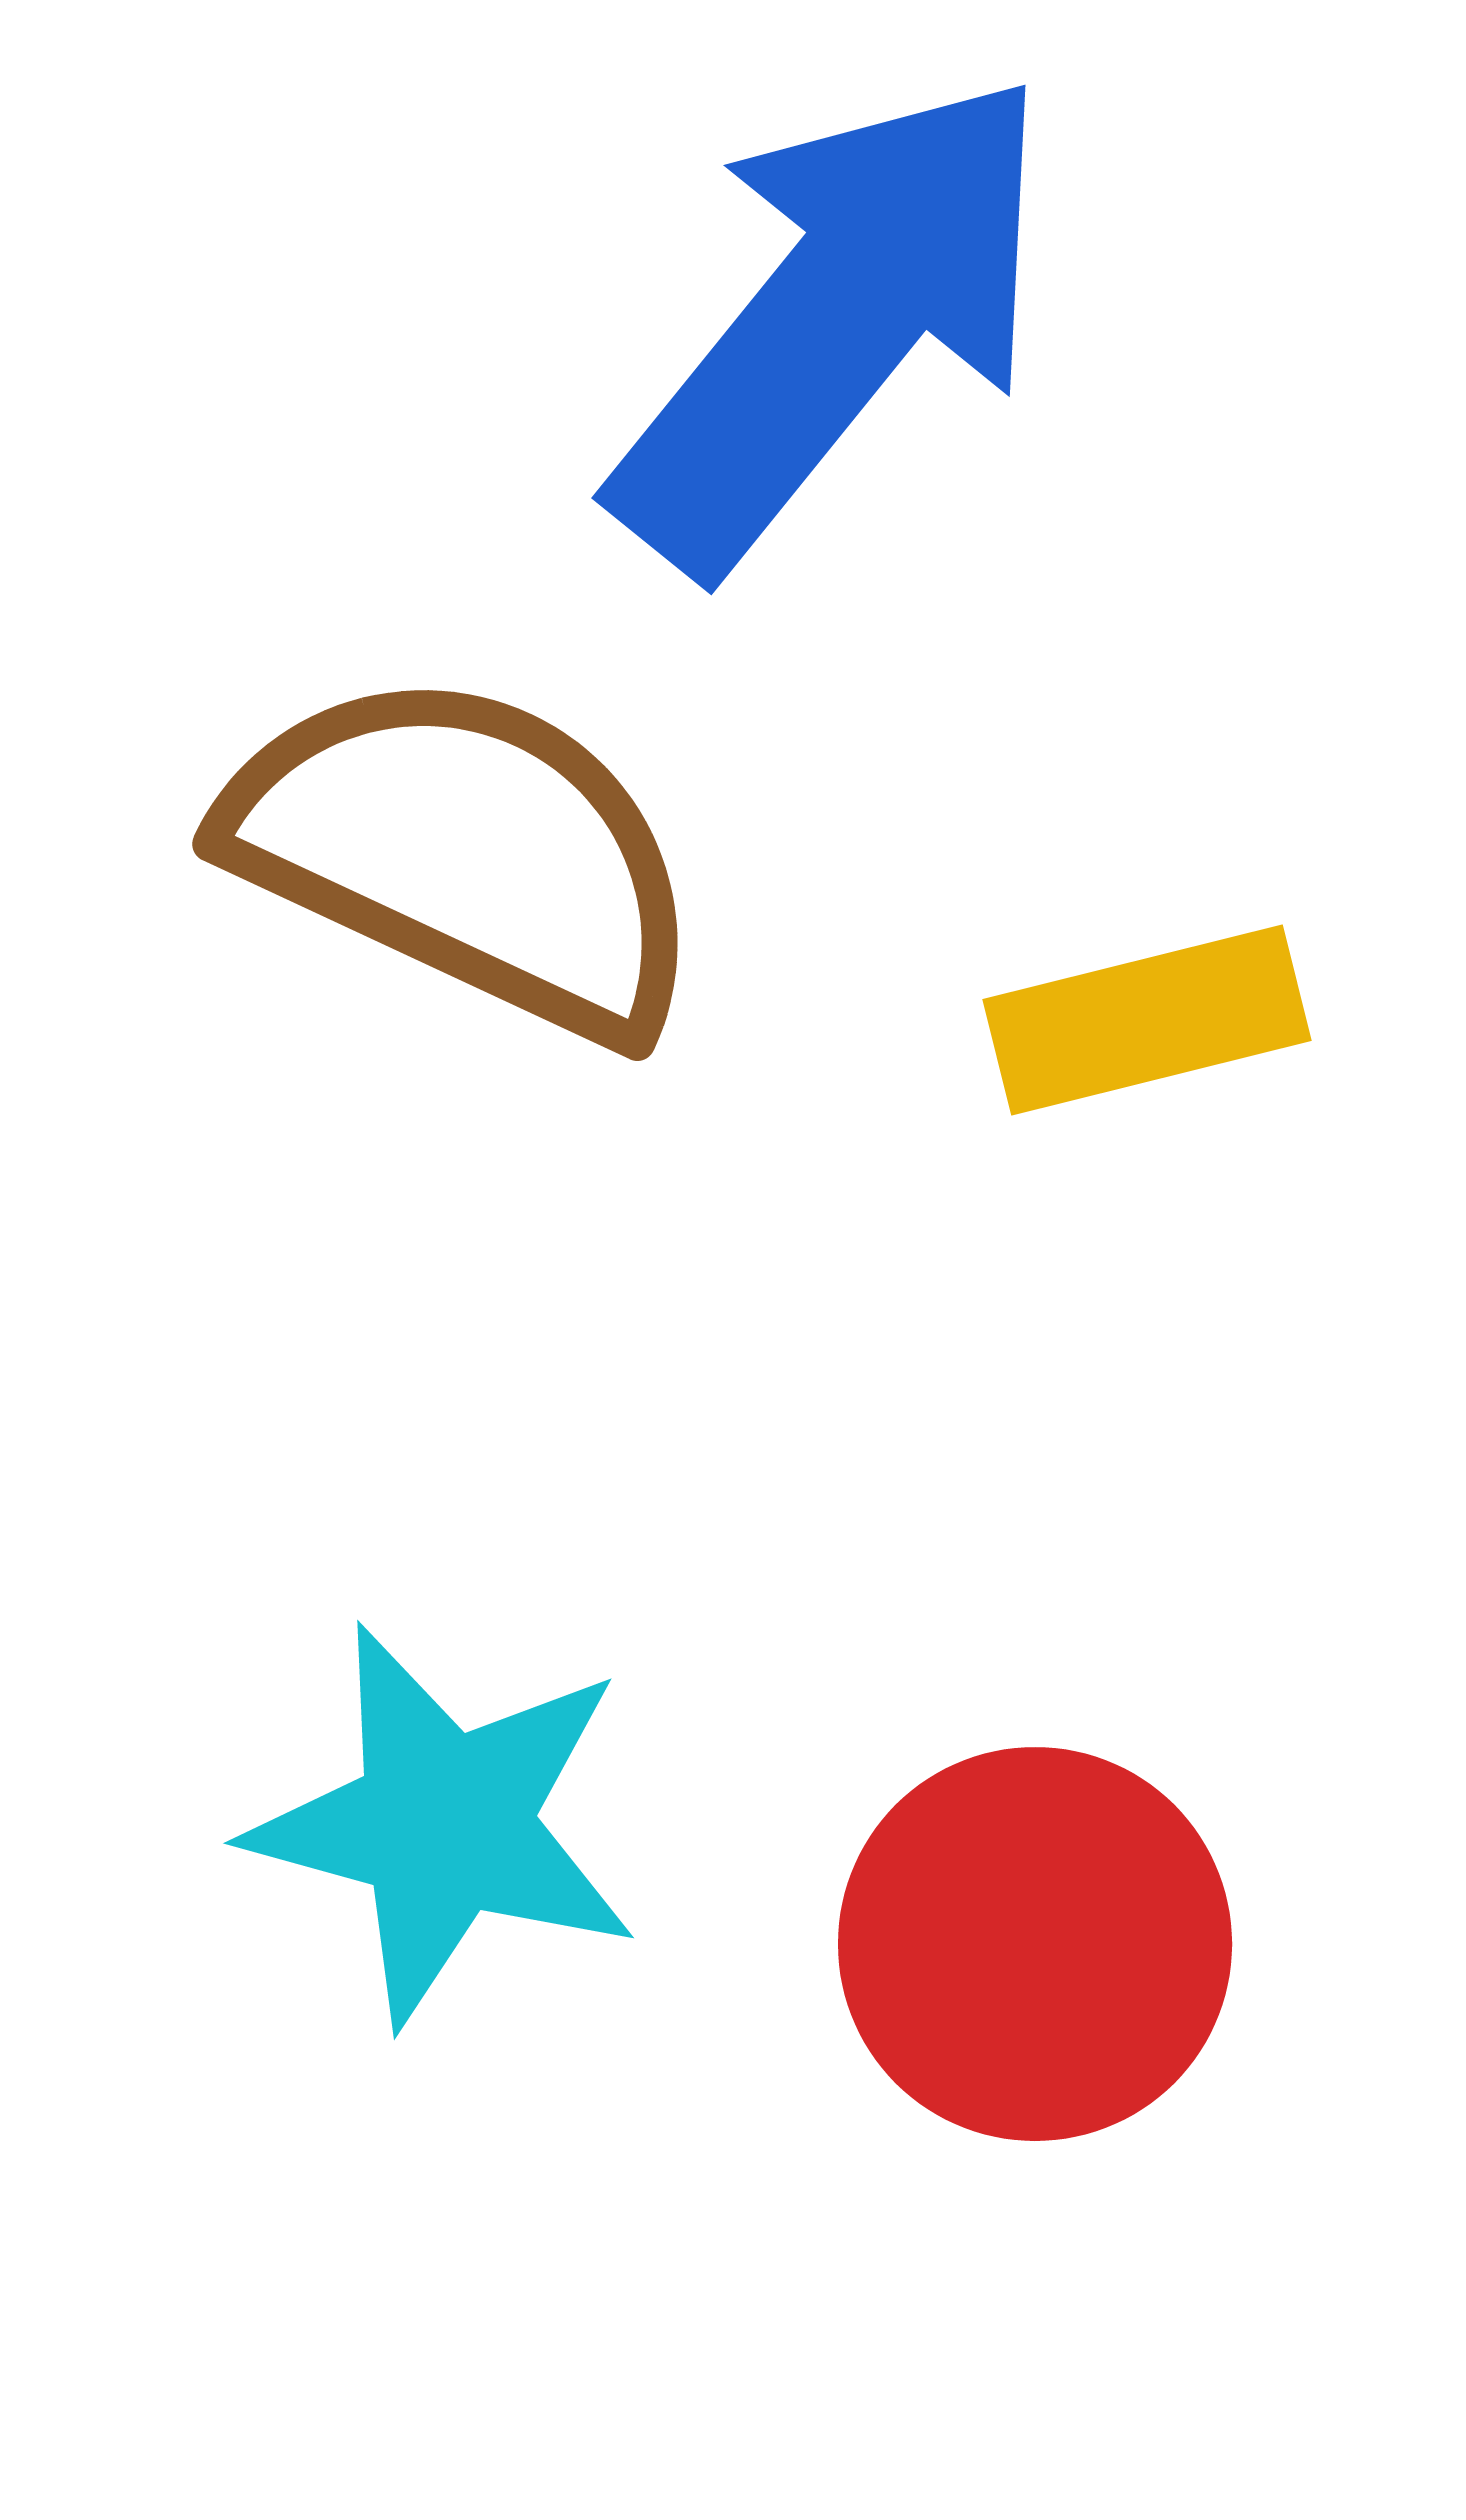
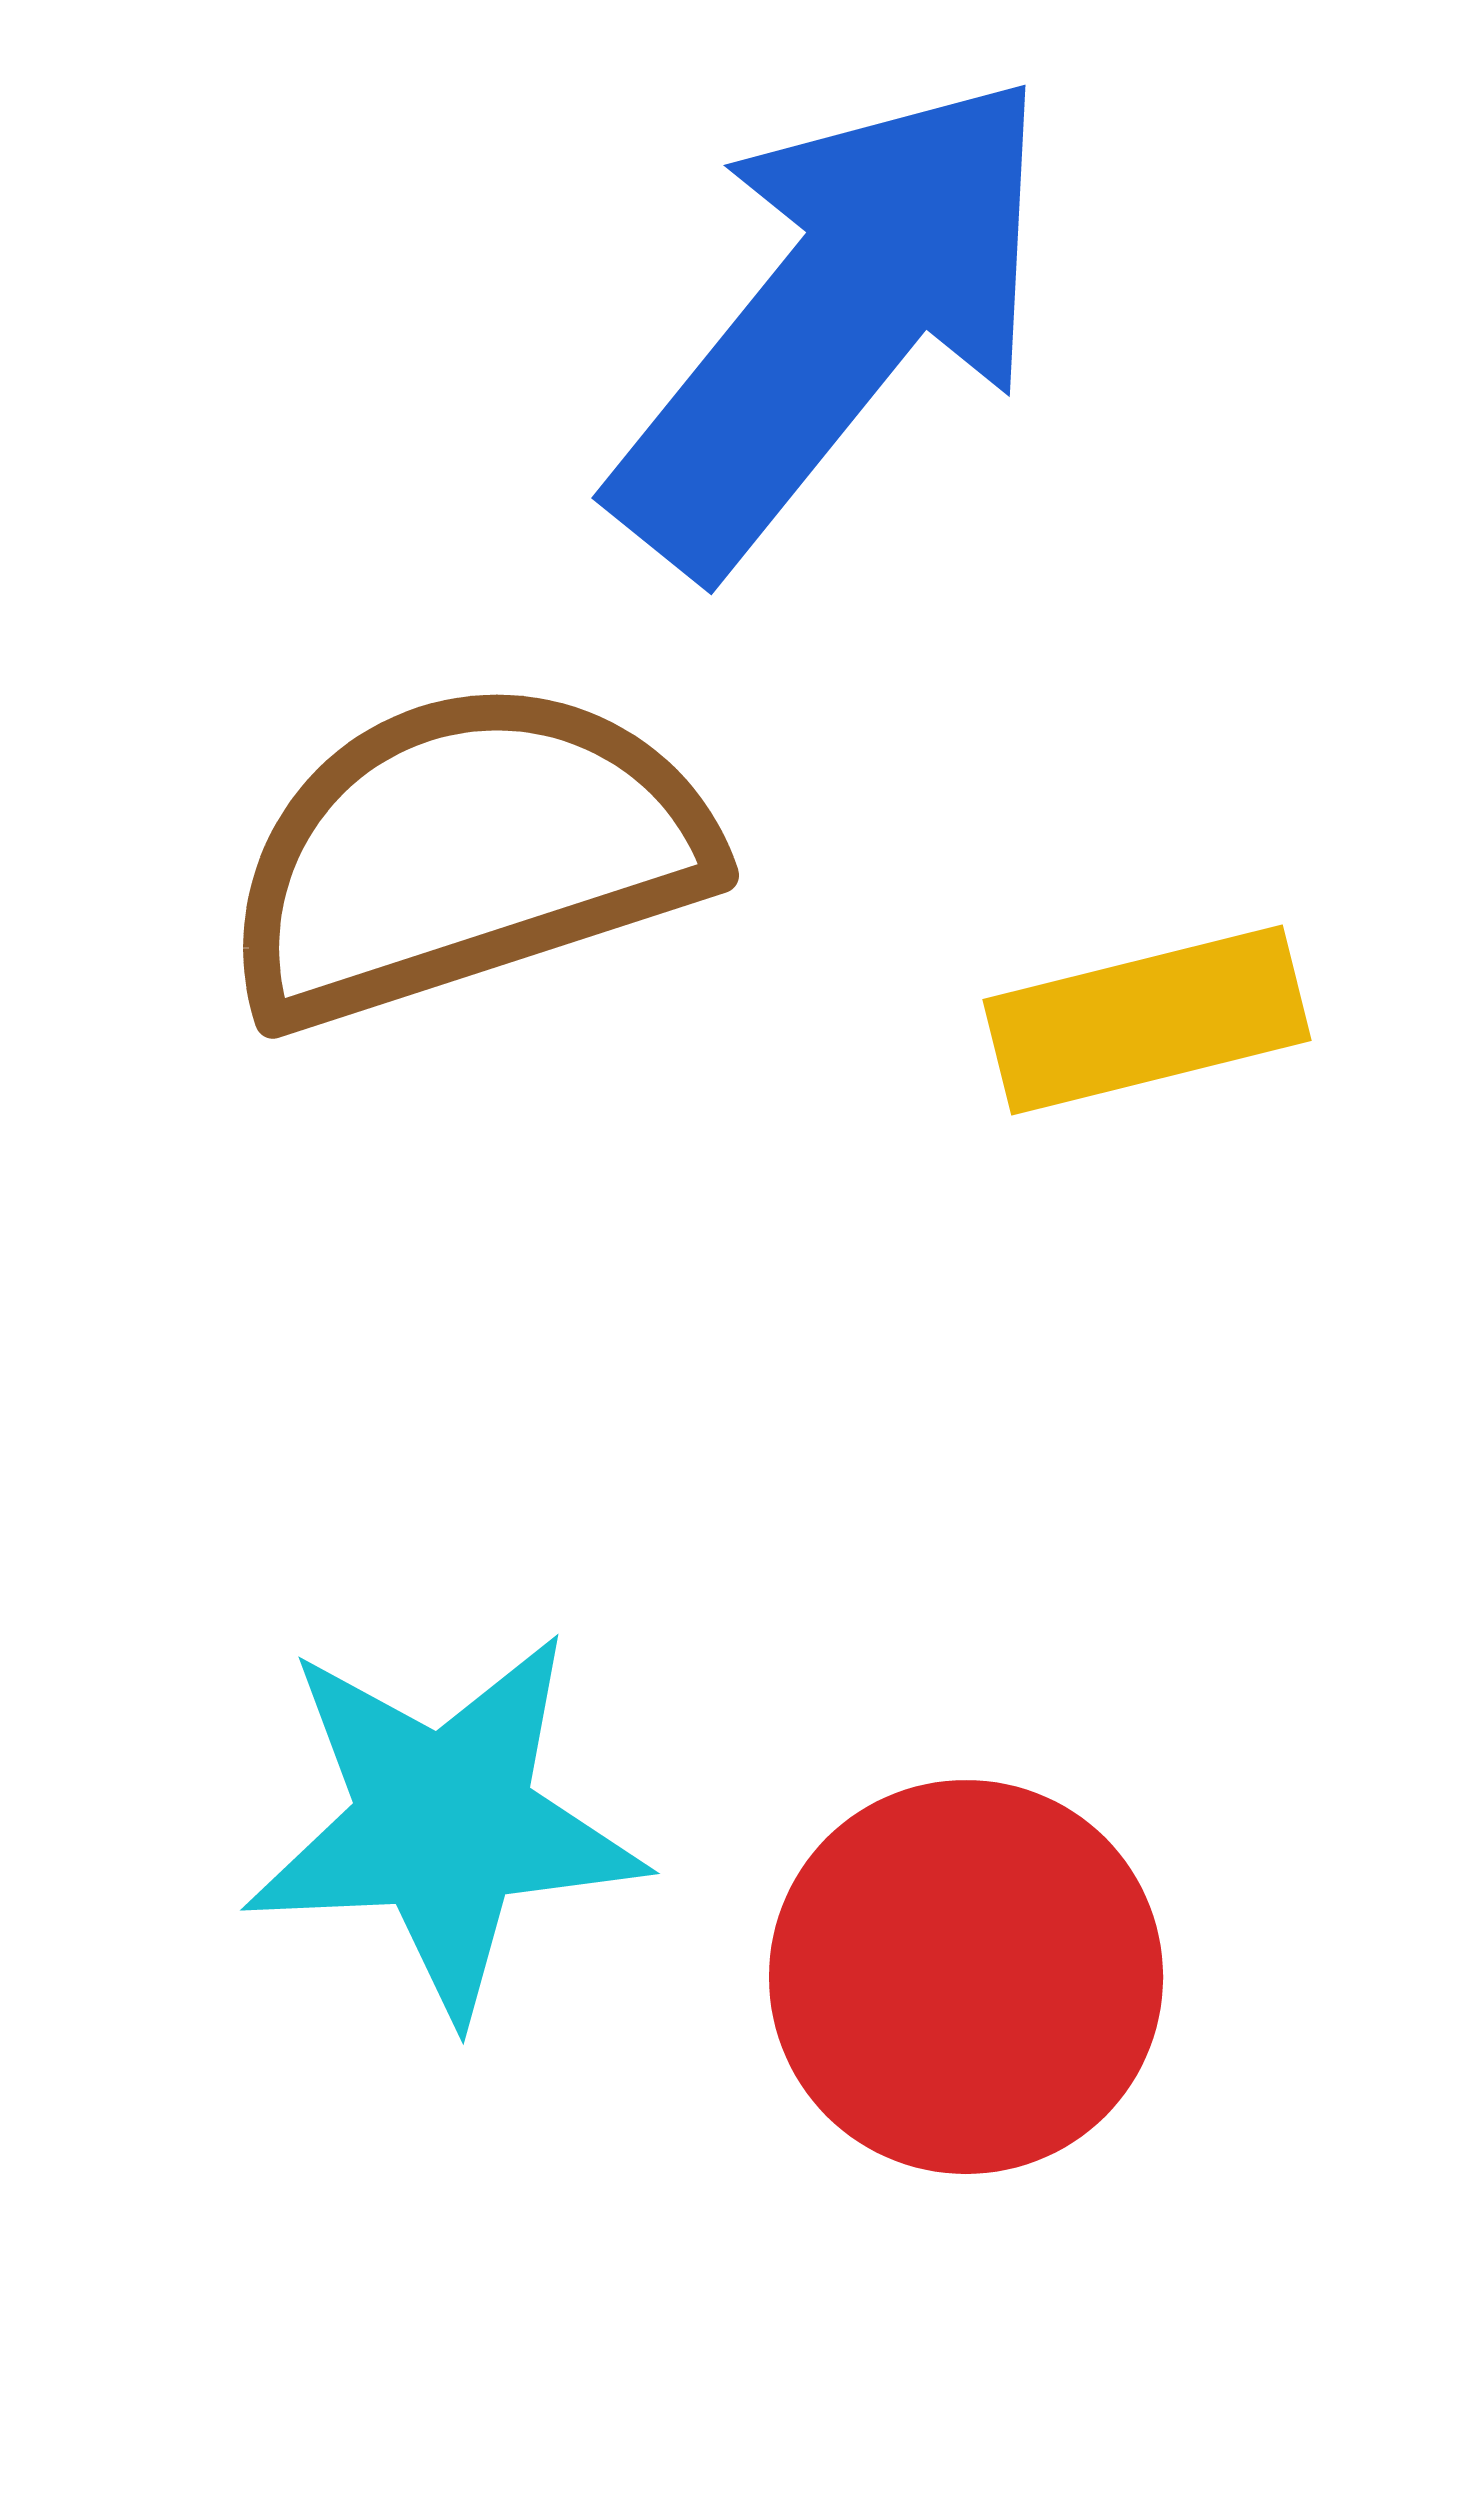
brown semicircle: rotated 43 degrees counterclockwise
cyan star: rotated 18 degrees counterclockwise
red circle: moved 69 px left, 33 px down
